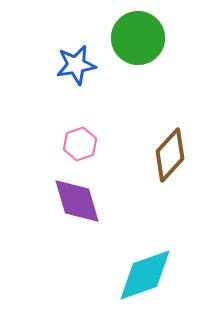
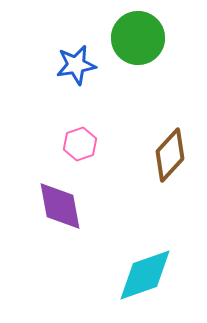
purple diamond: moved 17 px left, 5 px down; rotated 6 degrees clockwise
